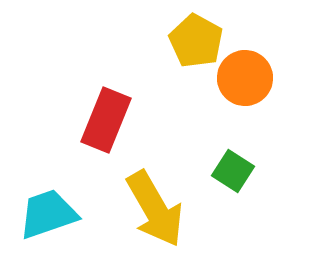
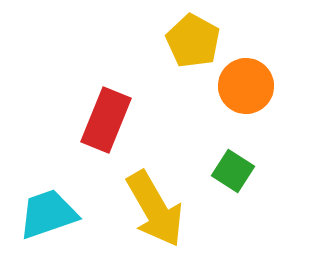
yellow pentagon: moved 3 px left
orange circle: moved 1 px right, 8 px down
